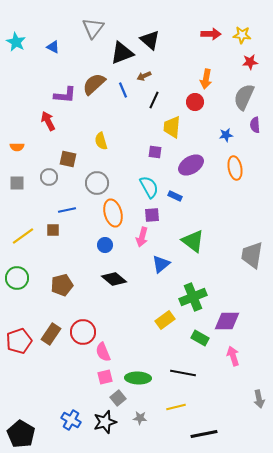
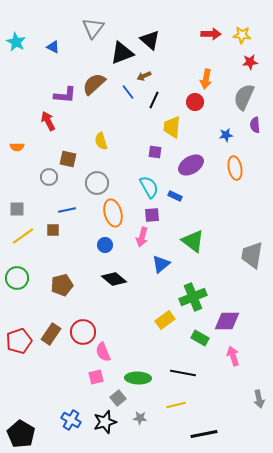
blue line at (123, 90): moved 5 px right, 2 px down; rotated 14 degrees counterclockwise
gray square at (17, 183): moved 26 px down
pink square at (105, 377): moved 9 px left
yellow line at (176, 407): moved 2 px up
